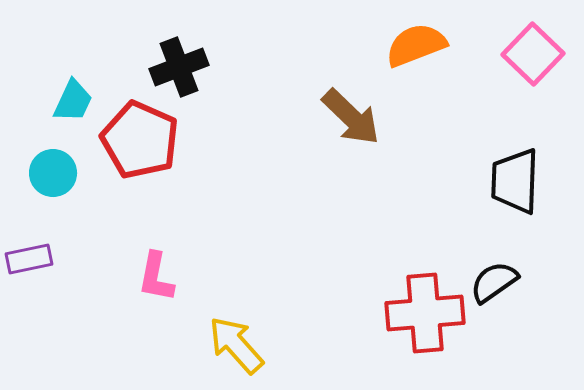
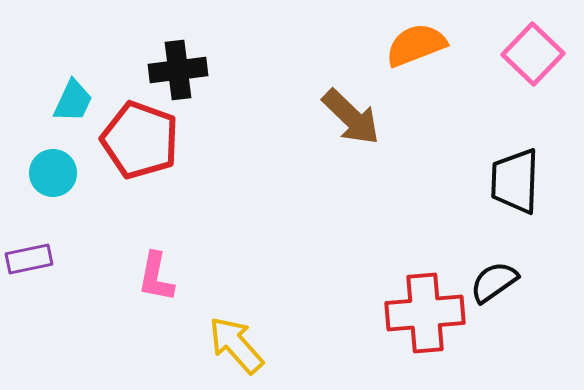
black cross: moved 1 px left, 3 px down; rotated 14 degrees clockwise
red pentagon: rotated 4 degrees counterclockwise
